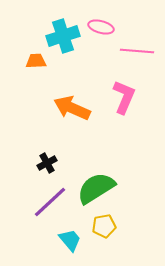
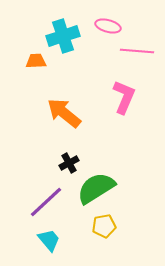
pink ellipse: moved 7 px right, 1 px up
orange arrow: moved 8 px left, 5 px down; rotated 15 degrees clockwise
black cross: moved 22 px right
purple line: moved 4 px left
cyan trapezoid: moved 21 px left
